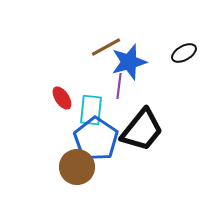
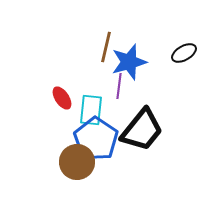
brown line: rotated 48 degrees counterclockwise
brown circle: moved 5 px up
